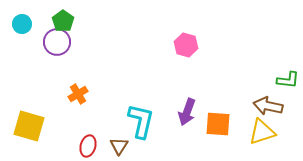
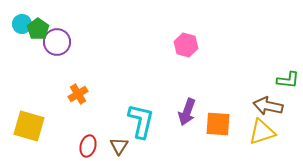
green pentagon: moved 25 px left, 8 px down
